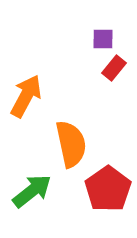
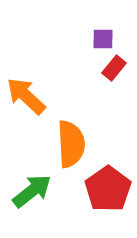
orange arrow: rotated 75 degrees counterclockwise
orange semicircle: rotated 9 degrees clockwise
